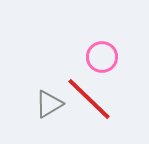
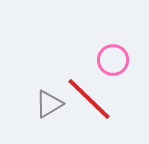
pink circle: moved 11 px right, 3 px down
